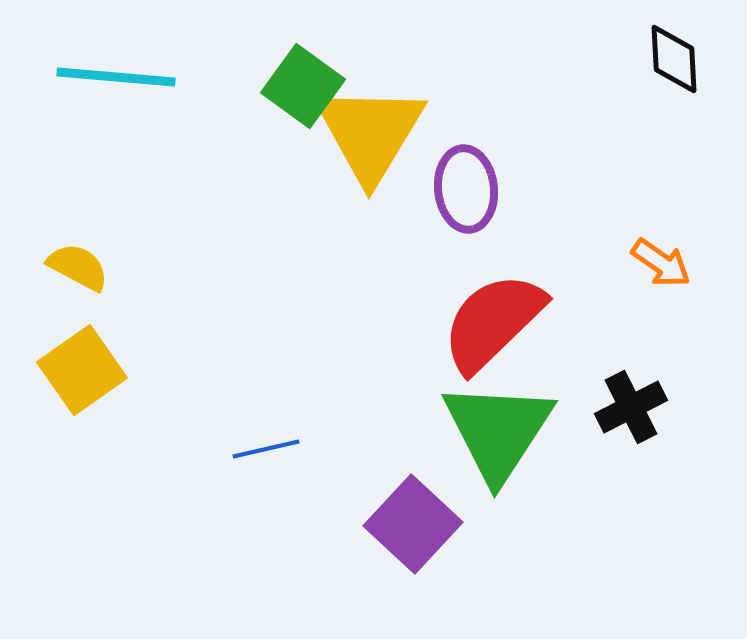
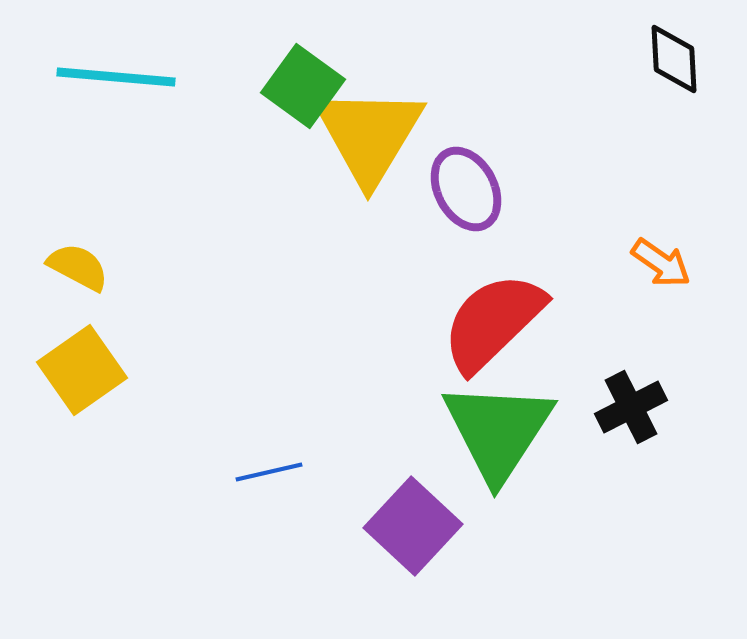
yellow triangle: moved 1 px left, 2 px down
purple ellipse: rotated 22 degrees counterclockwise
blue line: moved 3 px right, 23 px down
purple square: moved 2 px down
